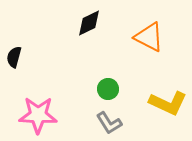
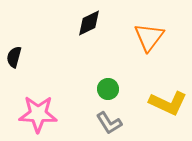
orange triangle: rotated 40 degrees clockwise
pink star: moved 1 px up
